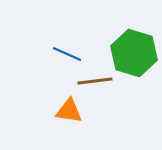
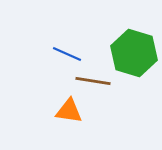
brown line: moved 2 px left; rotated 16 degrees clockwise
